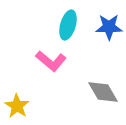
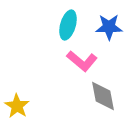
pink L-shape: moved 31 px right
gray diamond: moved 4 px down; rotated 20 degrees clockwise
